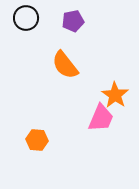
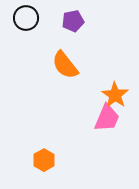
pink trapezoid: moved 6 px right
orange hexagon: moved 7 px right, 20 px down; rotated 25 degrees clockwise
